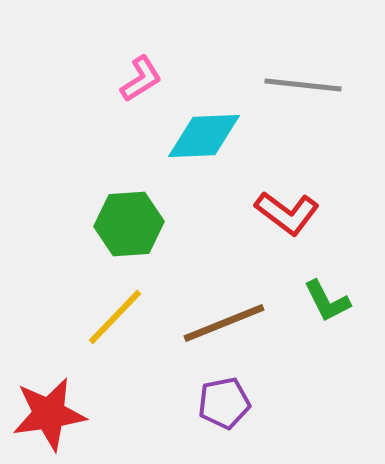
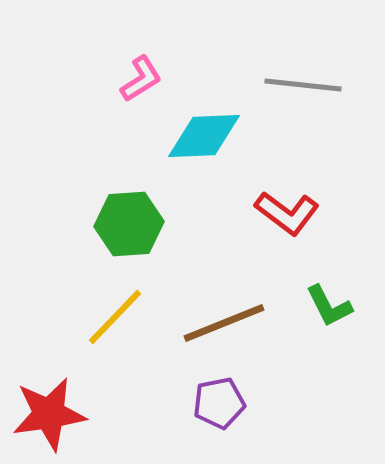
green L-shape: moved 2 px right, 5 px down
purple pentagon: moved 5 px left
